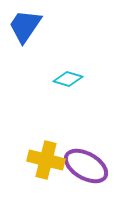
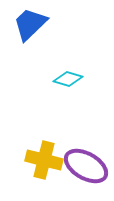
blue trapezoid: moved 5 px right, 2 px up; rotated 12 degrees clockwise
yellow cross: moved 2 px left
